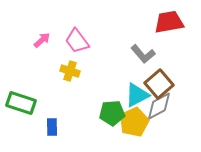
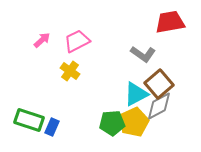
red trapezoid: moved 1 px right
pink trapezoid: rotated 100 degrees clockwise
gray L-shape: rotated 15 degrees counterclockwise
yellow cross: rotated 18 degrees clockwise
cyan triangle: moved 1 px left, 1 px up
green rectangle: moved 8 px right, 17 px down
green pentagon: moved 10 px down
blue rectangle: rotated 24 degrees clockwise
